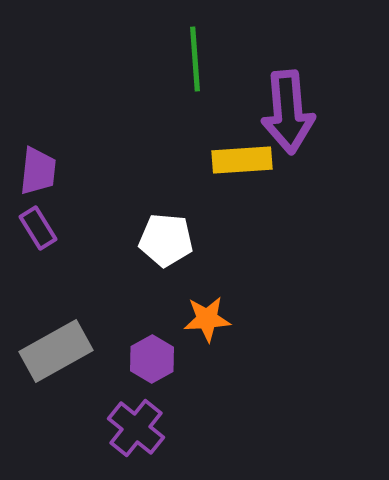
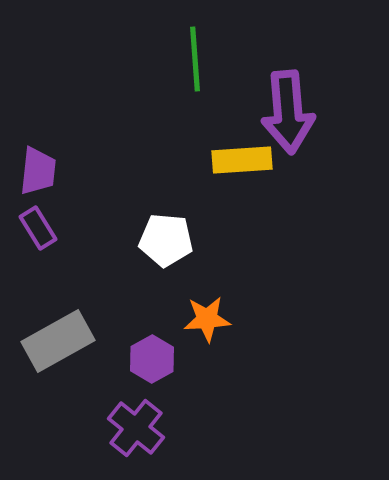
gray rectangle: moved 2 px right, 10 px up
